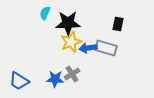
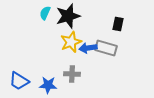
black star: moved 7 px up; rotated 15 degrees counterclockwise
gray cross: rotated 35 degrees clockwise
blue star: moved 7 px left, 6 px down
